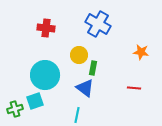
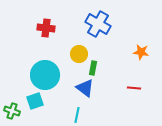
yellow circle: moved 1 px up
green cross: moved 3 px left, 2 px down; rotated 35 degrees clockwise
